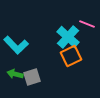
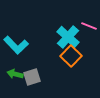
pink line: moved 2 px right, 2 px down
orange square: rotated 20 degrees counterclockwise
